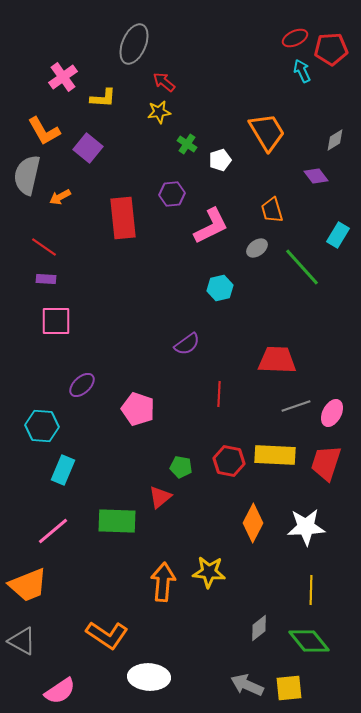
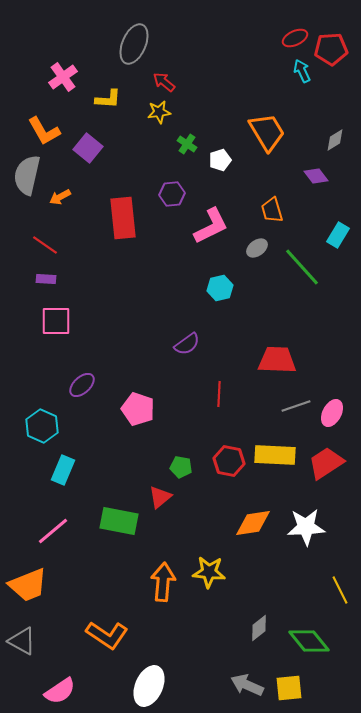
yellow L-shape at (103, 98): moved 5 px right, 1 px down
red line at (44, 247): moved 1 px right, 2 px up
cyan hexagon at (42, 426): rotated 20 degrees clockwise
red trapezoid at (326, 463): rotated 39 degrees clockwise
green rectangle at (117, 521): moved 2 px right; rotated 9 degrees clockwise
orange diamond at (253, 523): rotated 54 degrees clockwise
yellow line at (311, 590): moved 29 px right; rotated 28 degrees counterclockwise
white ellipse at (149, 677): moved 9 px down; rotated 69 degrees counterclockwise
